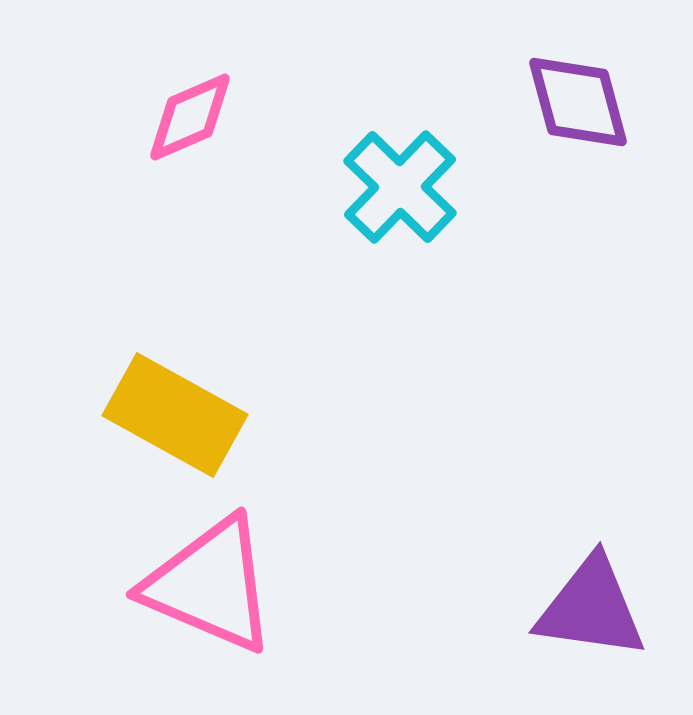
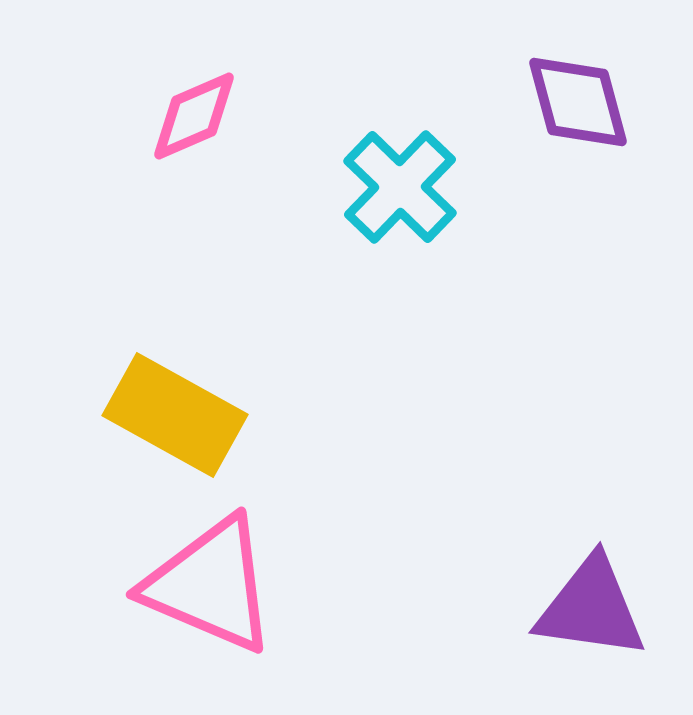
pink diamond: moved 4 px right, 1 px up
